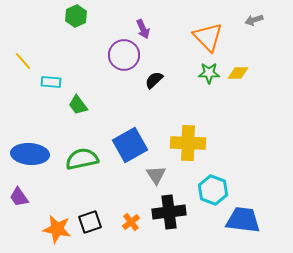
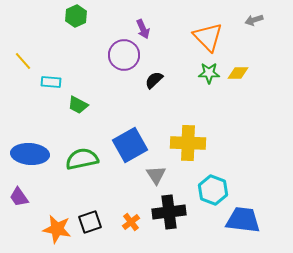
green trapezoid: rotated 25 degrees counterclockwise
